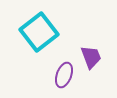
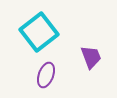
purple ellipse: moved 18 px left
